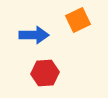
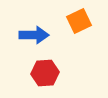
orange square: moved 1 px right, 1 px down
